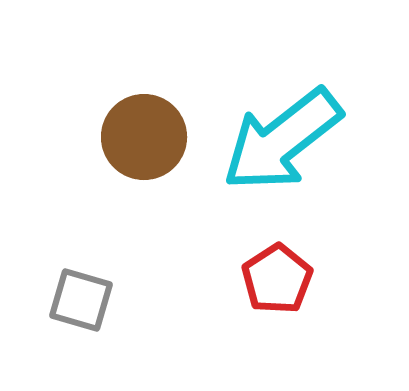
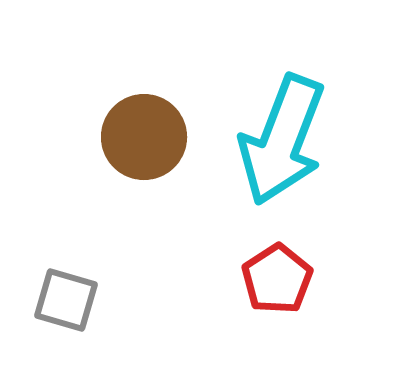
cyan arrow: rotated 31 degrees counterclockwise
gray square: moved 15 px left
